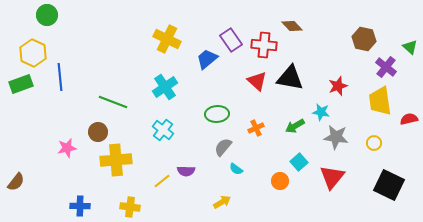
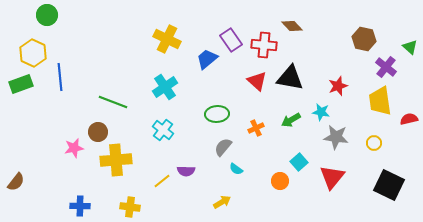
green arrow at (295, 126): moved 4 px left, 6 px up
pink star at (67, 148): moved 7 px right
